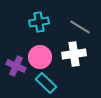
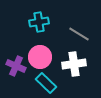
gray line: moved 1 px left, 7 px down
white cross: moved 10 px down
